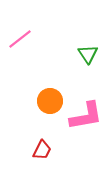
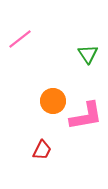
orange circle: moved 3 px right
